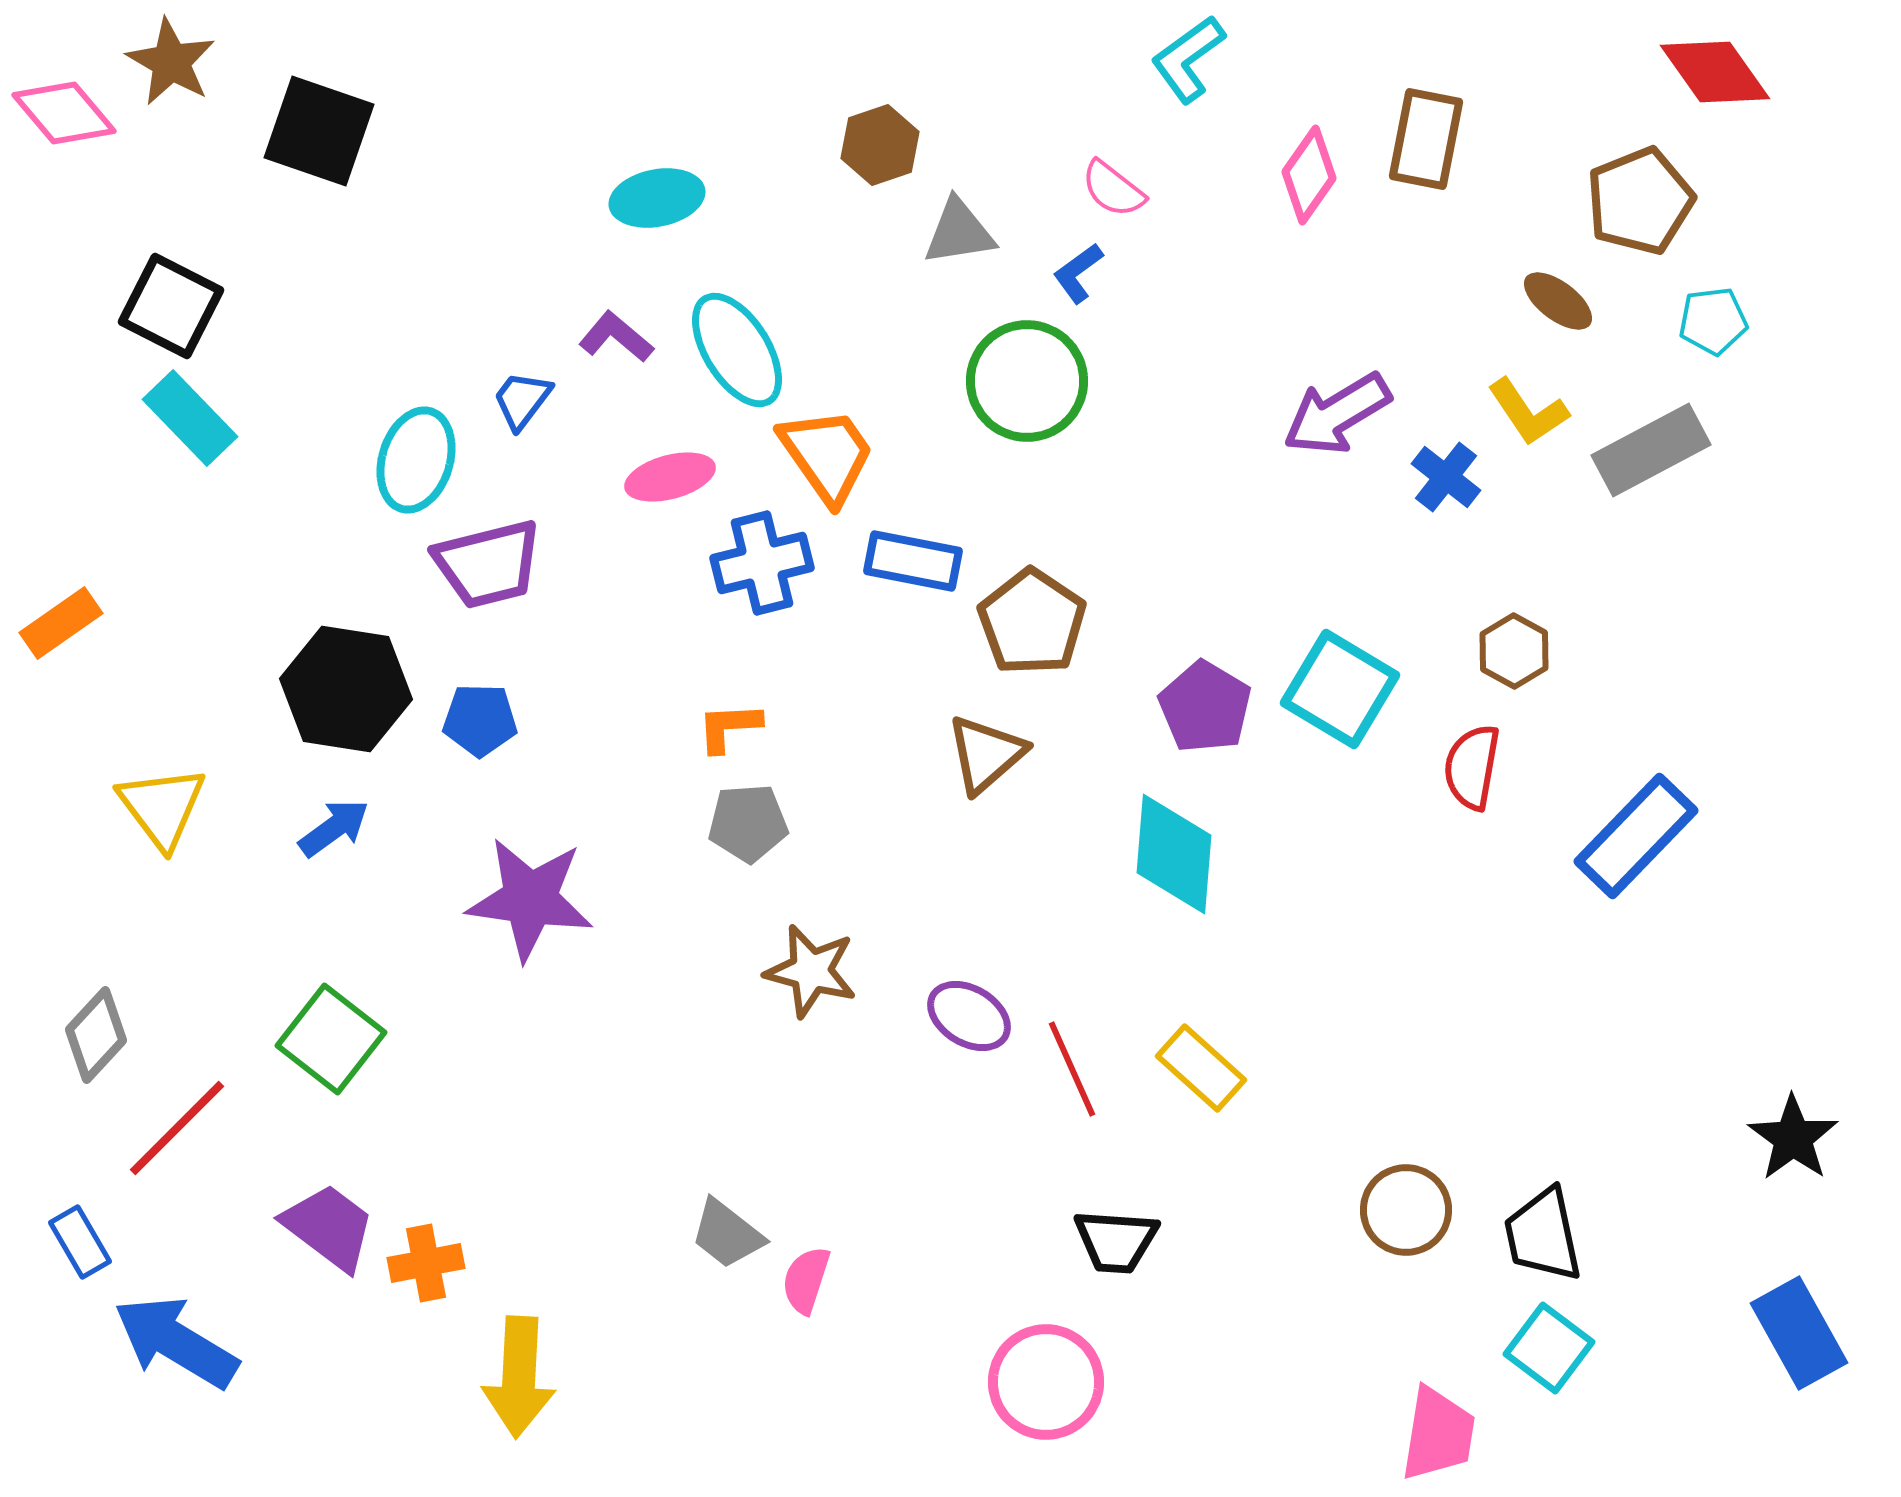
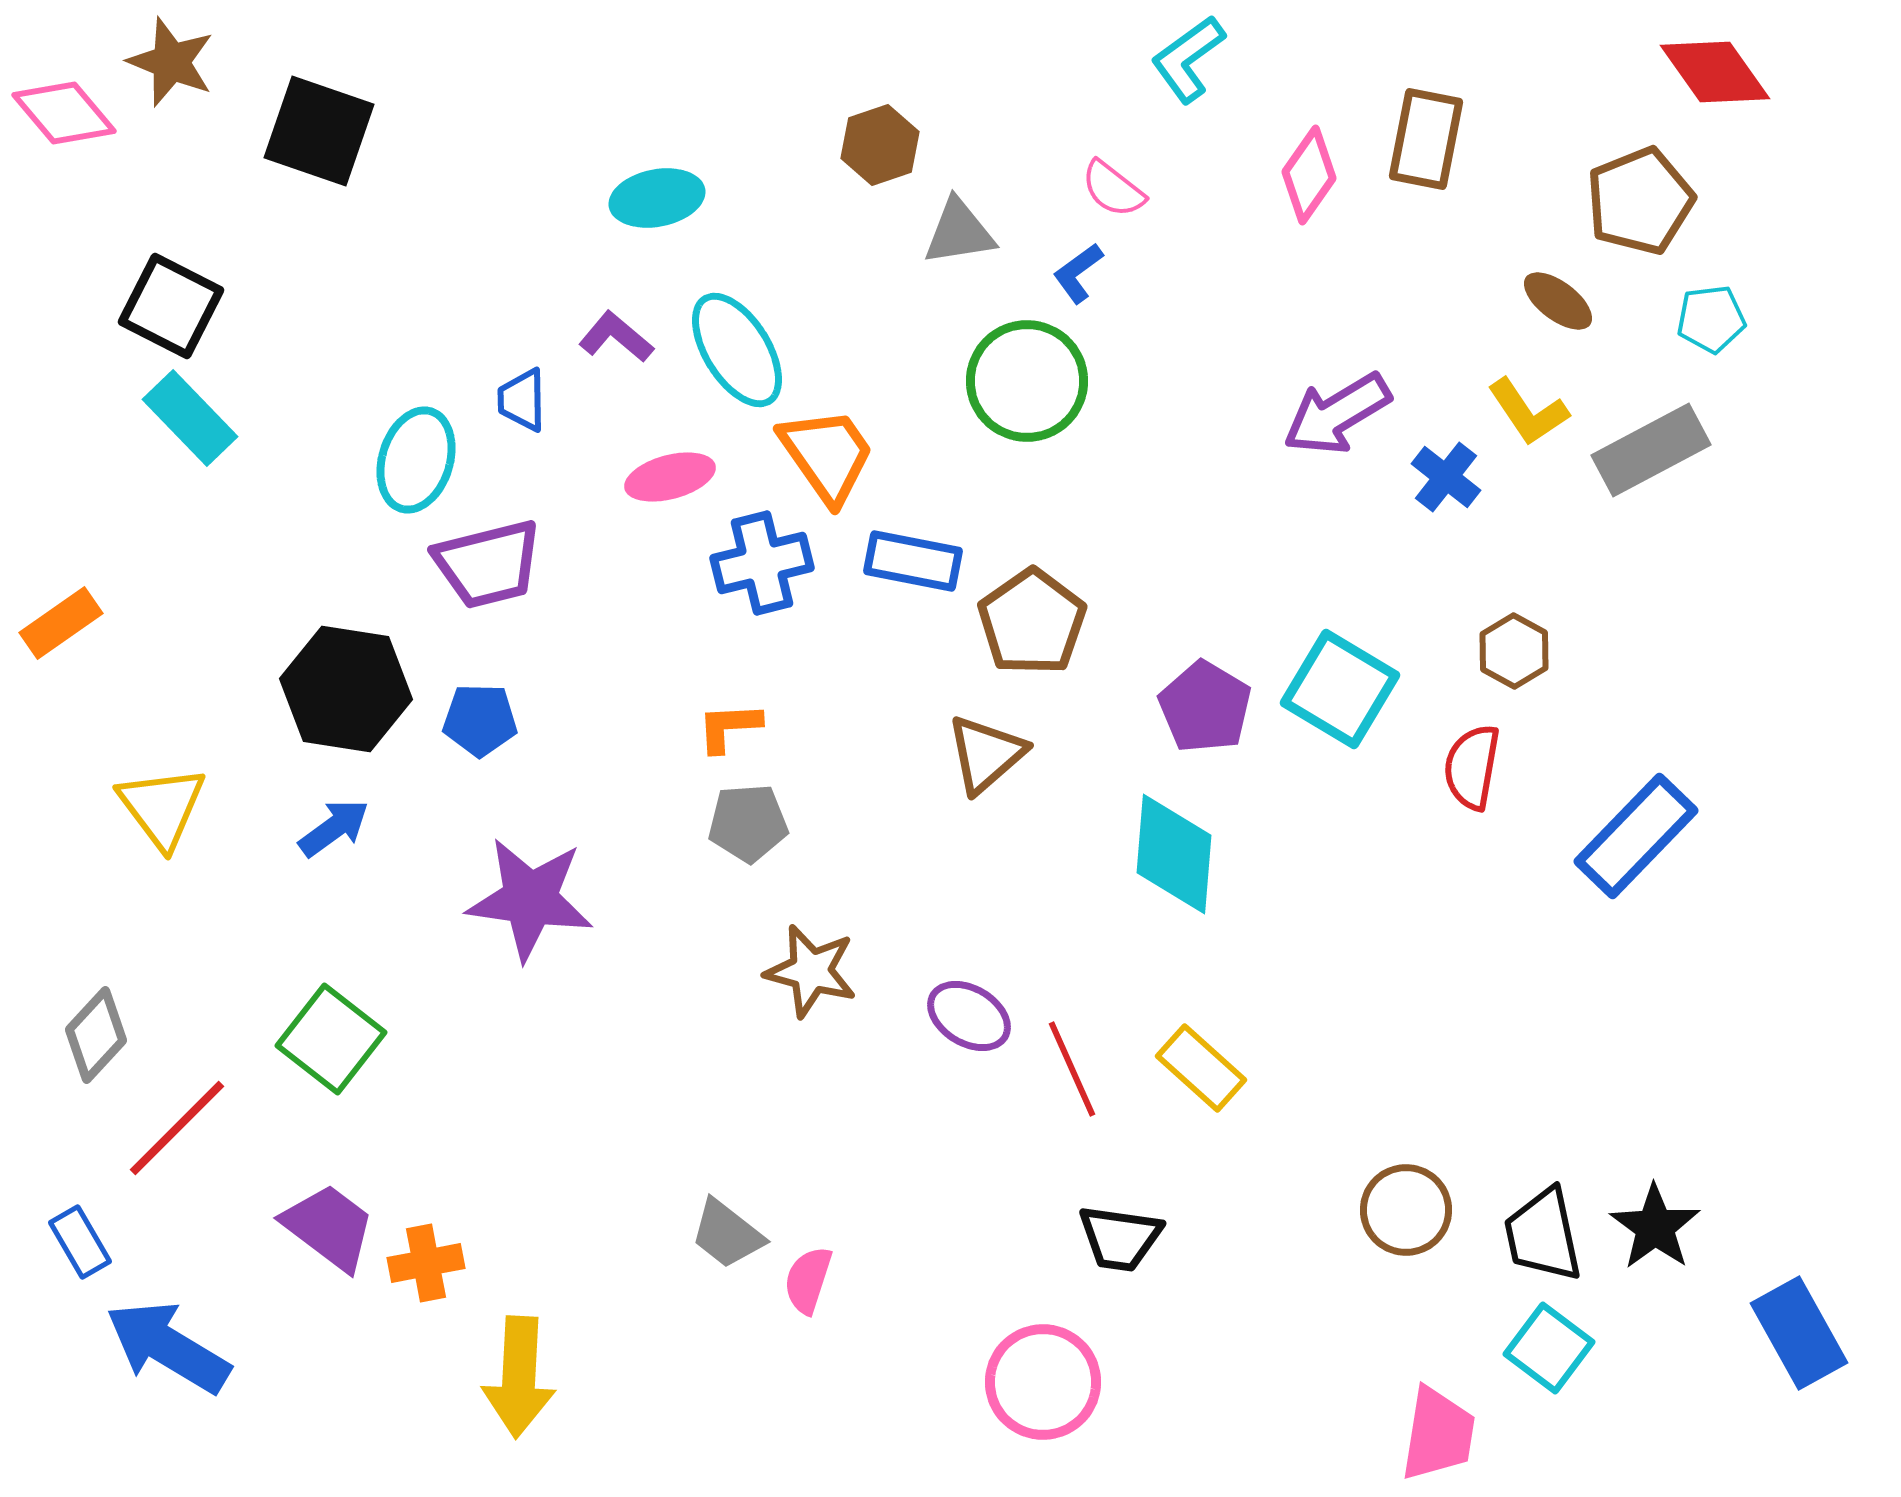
brown star at (171, 62): rotated 8 degrees counterclockwise
cyan pentagon at (1713, 321): moved 2 px left, 2 px up
blue trapezoid at (522, 400): rotated 38 degrees counterclockwise
brown pentagon at (1032, 622): rotated 3 degrees clockwise
black star at (1793, 1138): moved 138 px left, 89 px down
black trapezoid at (1116, 1241): moved 4 px right, 3 px up; rotated 4 degrees clockwise
pink semicircle at (806, 1280): moved 2 px right
blue arrow at (176, 1342): moved 8 px left, 5 px down
pink circle at (1046, 1382): moved 3 px left
